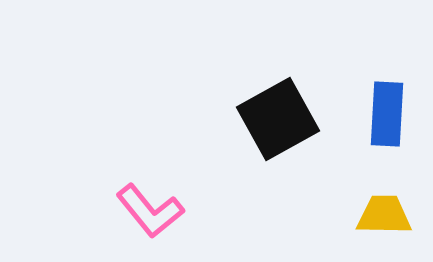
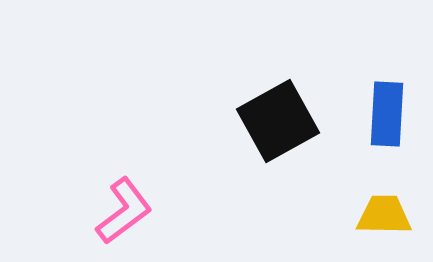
black square: moved 2 px down
pink L-shape: moved 26 px left; rotated 88 degrees counterclockwise
